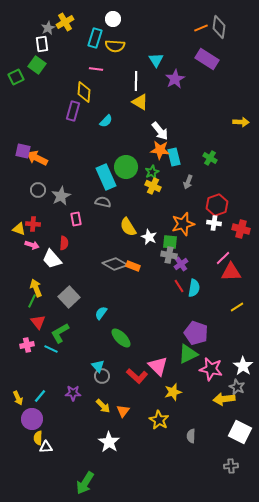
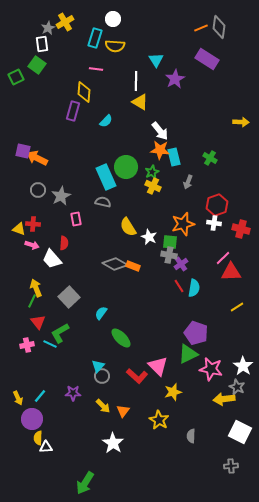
cyan line at (51, 349): moved 1 px left, 5 px up
cyan triangle at (98, 366): rotated 24 degrees clockwise
white star at (109, 442): moved 4 px right, 1 px down
